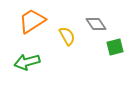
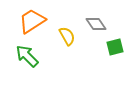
green arrow: moved 6 px up; rotated 60 degrees clockwise
